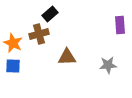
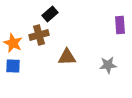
brown cross: moved 1 px down
